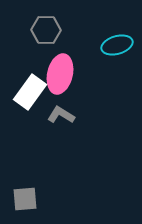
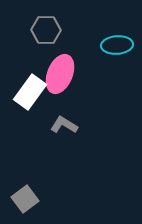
cyan ellipse: rotated 12 degrees clockwise
pink ellipse: rotated 9 degrees clockwise
gray L-shape: moved 3 px right, 10 px down
gray square: rotated 32 degrees counterclockwise
